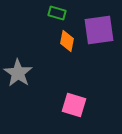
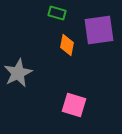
orange diamond: moved 4 px down
gray star: rotated 12 degrees clockwise
